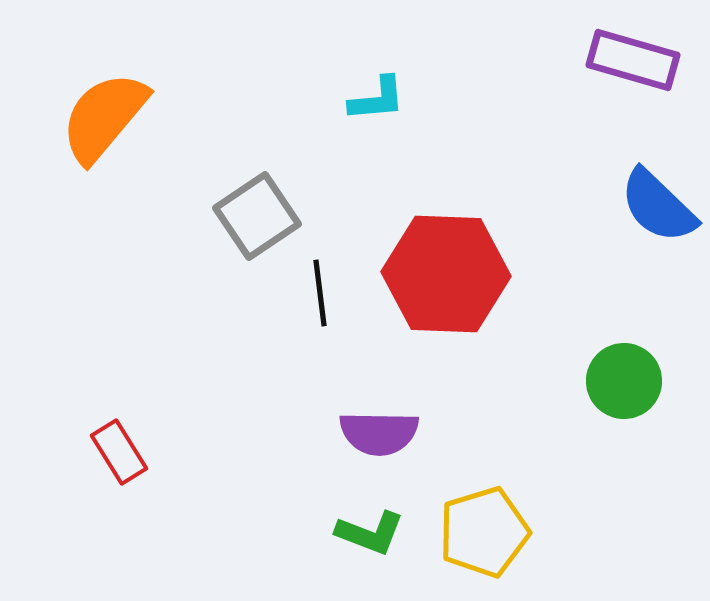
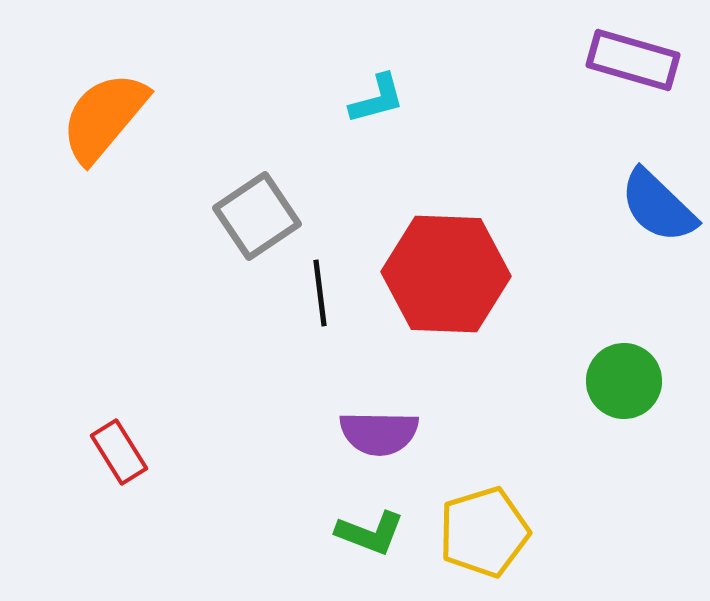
cyan L-shape: rotated 10 degrees counterclockwise
